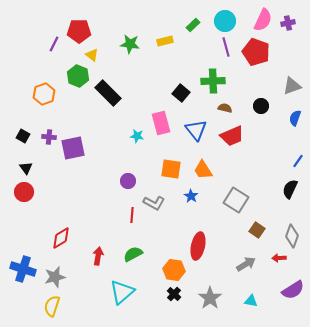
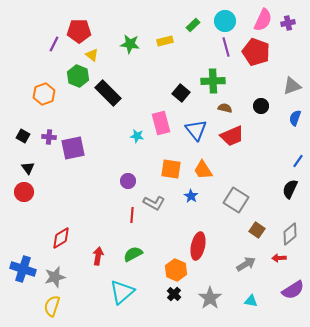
black triangle at (26, 168): moved 2 px right
gray diamond at (292, 236): moved 2 px left, 2 px up; rotated 30 degrees clockwise
orange hexagon at (174, 270): moved 2 px right; rotated 15 degrees clockwise
